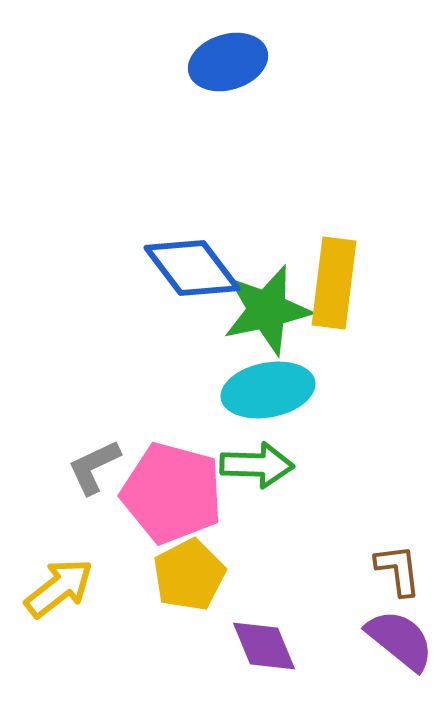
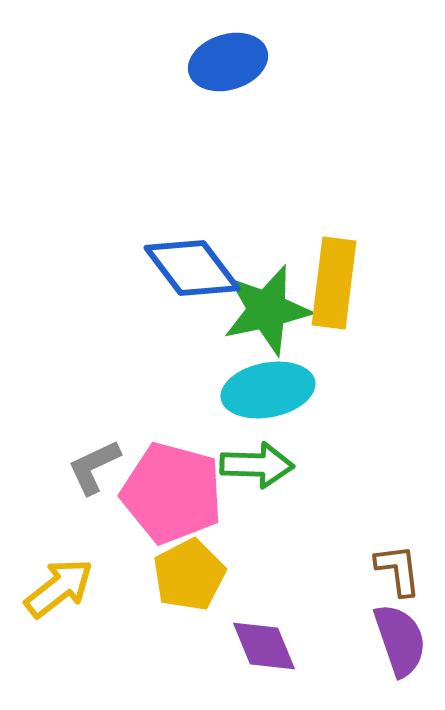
purple semicircle: rotated 32 degrees clockwise
